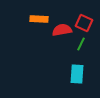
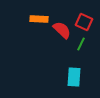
red square: moved 1 px up
red semicircle: rotated 54 degrees clockwise
cyan rectangle: moved 3 px left, 3 px down
